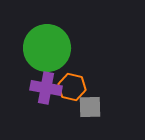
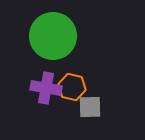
green circle: moved 6 px right, 12 px up
